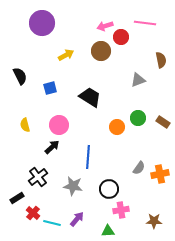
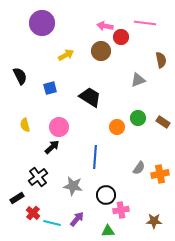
pink arrow: rotated 28 degrees clockwise
pink circle: moved 2 px down
blue line: moved 7 px right
black circle: moved 3 px left, 6 px down
